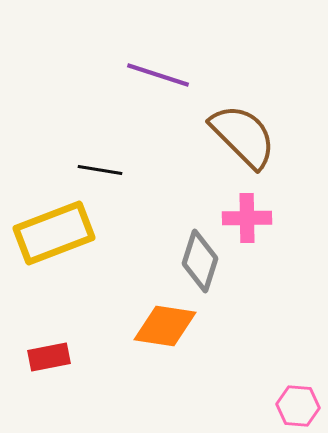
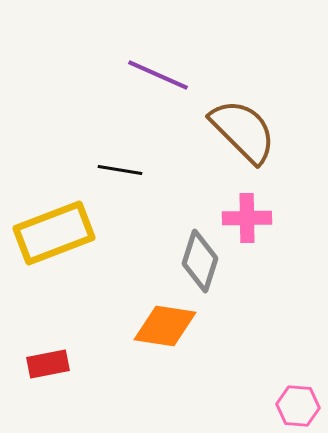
purple line: rotated 6 degrees clockwise
brown semicircle: moved 5 px up
black line: moved 20 px right
red rectangle: moved 1 px left, 7 px down
